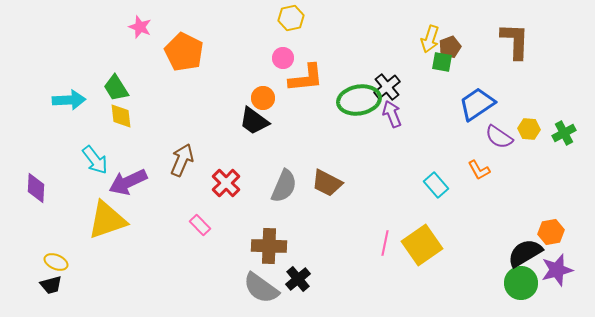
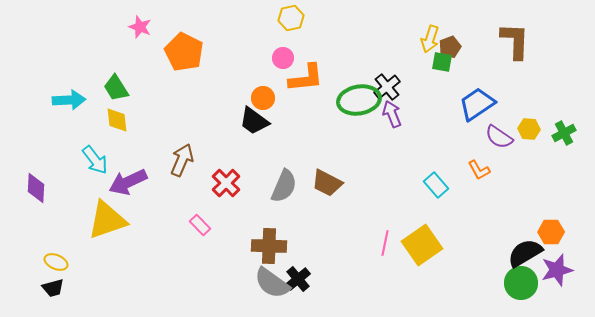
yellow diamond at (121, 116): moved 4 px left, 4 px down
orange hexagon at (551, 232): rotated 10 degrees clockwise
black trapezoid at (51, 285): moved 2 px right, 3 px down
gray semicircle at (261, 288): moved 11 px right, 5 px up
